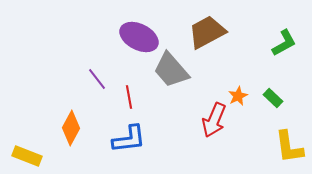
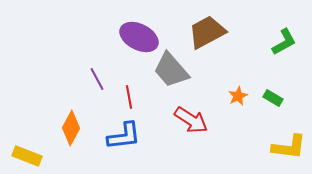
green L-shape: moved 1 px up
purple line: rotated 10 degrees clockwise
green rectangle: rotated 12 degrees counterclockwise
red arrow: moved 23 px left; rotated 80 degrees counterclockwise
blue L-shape: moved 5 px left, 3 px up
yellow L-shape: rotated 75 degrees counterclockwise
